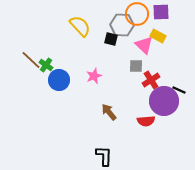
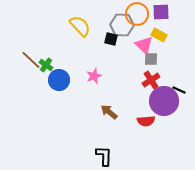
yellow rectangle: moved 1 px right, 1 px up
gray square: moved 15 px right, 7 px up
brown arrow: rotated 12 degrees counterclockwise
